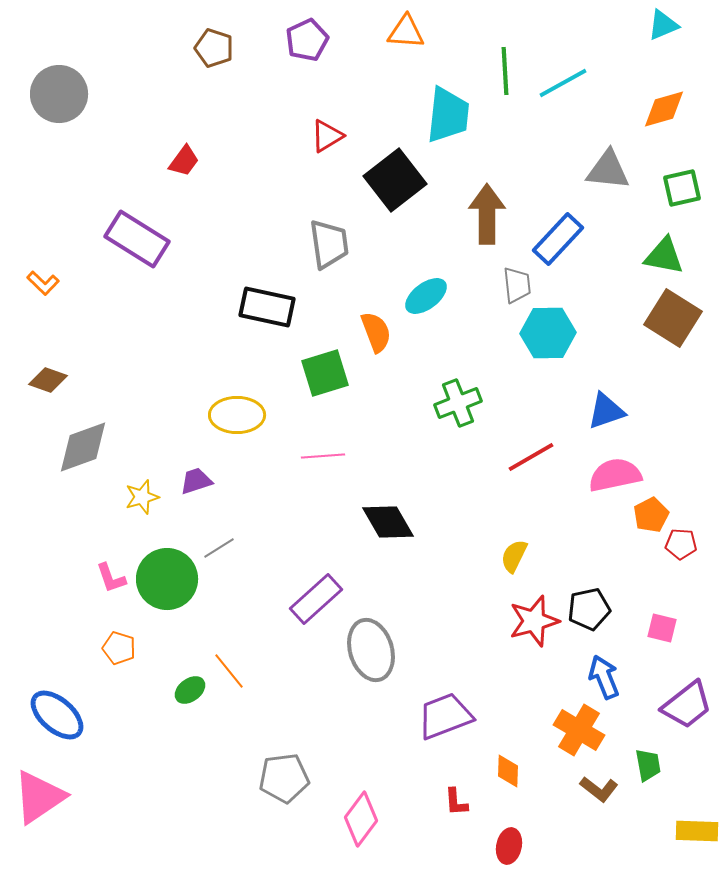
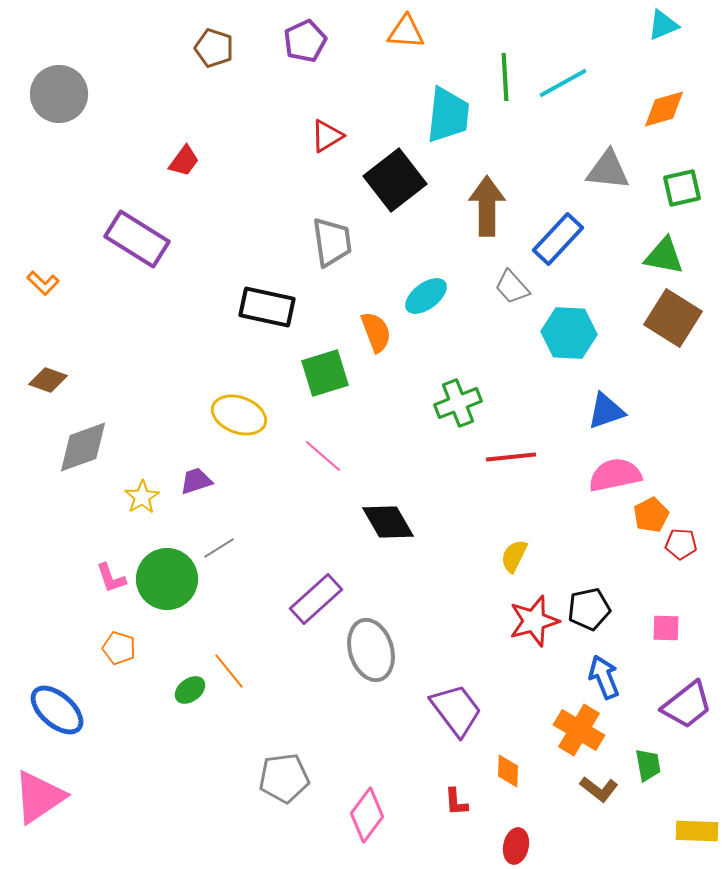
purple pentagon at (307, 40): moved 2 px left, 1 px down
green line at (505, 71): moved 6 px down
brown arrow at (487, 214): moved 8 px up
gray trapezoid at (329, 244): moved 3 px right, 2 px up
gray trapezoid at (517, 285): moved 5 px left, 2 px down; rotated 144 degrees clockwise
cyan hexagon at (548, 333): moved 21 px right; rotated 4 degrees clockwise
yellow ellipse at (237, 415): moved 2 px right; rotated 20 degrees clockwise
pink line at (323, 456): rotated 45 degrees clockwise
red line at (531, 457): moved 20 px left; rotated 24 degrees clockwise
yellow star at (142, 497): rotated 16 degrees counterclockwise
pink square at (662, 628): moved 4 px right; rotated 12 degrees counterclockwise
blue ellipse at (57, 715): moved 5 px up
purple trapezoid at (445, 716): moved 11 px right, 6 px up; rotated 74 degrees clockwise
pink diamond at (361, 819): moved 6 px right, 4 px up
red ellipse at (509, 846): moved 7 px right
